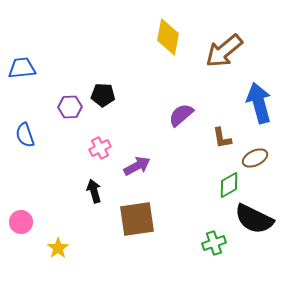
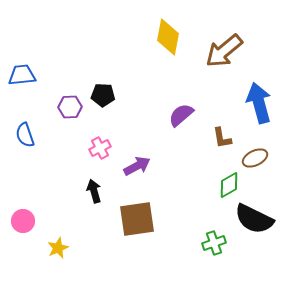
blue trapezoid: moved 7 px down
pink circle: moved 2 px right, 1 px up
yellow star: rotated 10 degrees clockwise
